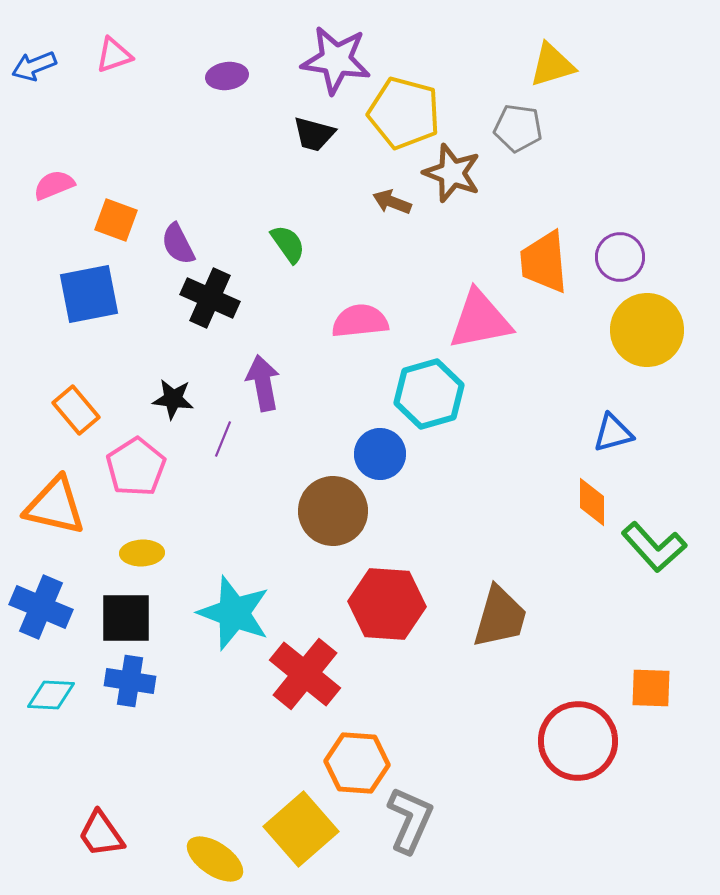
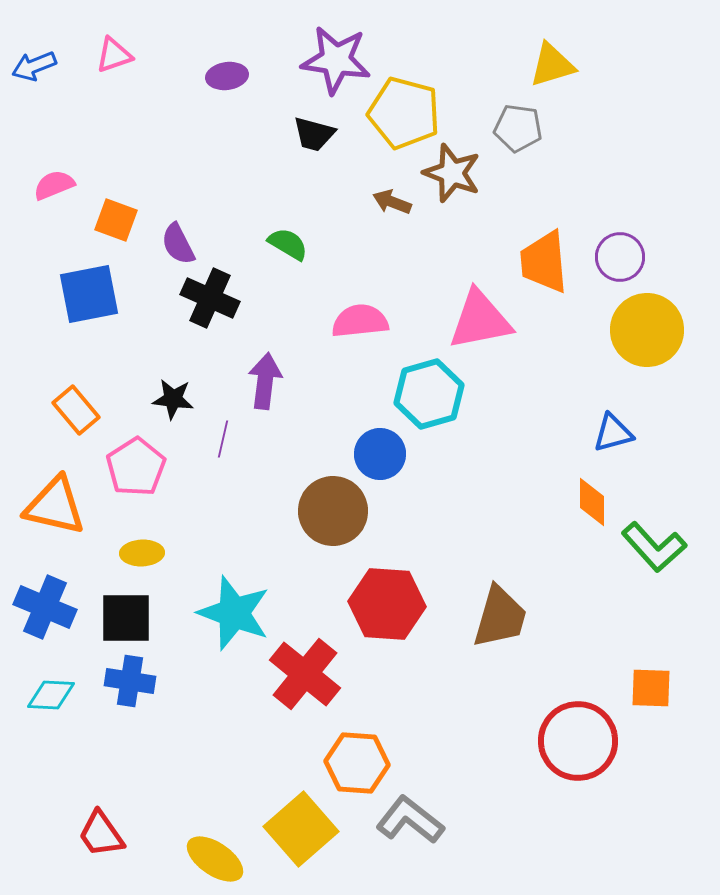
green semicircle at (288, 244): rotated 24 degrees counterclockwise
purple arrow at (263, 383): moved 2 px right, 2 px up; rotated 18 degrees clockwise
purple line at (223, 439): rotated 9 degrees counterclockwise
blue cross at (41, 607): moved 4 px right
gray L-shape at (410, 820): rotated 76 degrees counterclockwise
